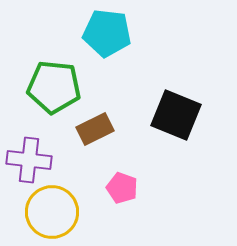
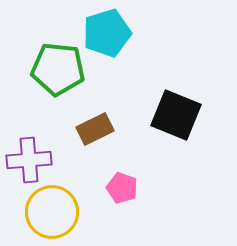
cyan pentagon: rotated 24 degrees counterclockwise
green pentagon: moved 4 px right, 18 px up
purple cross: rotated 12 degrees counterclockwise
